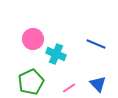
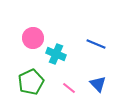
pink circle: moved 1 px up
pink line: rotated 72 degrees clockwise
